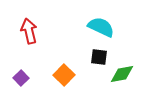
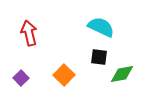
red arrow: moved 2 px down
